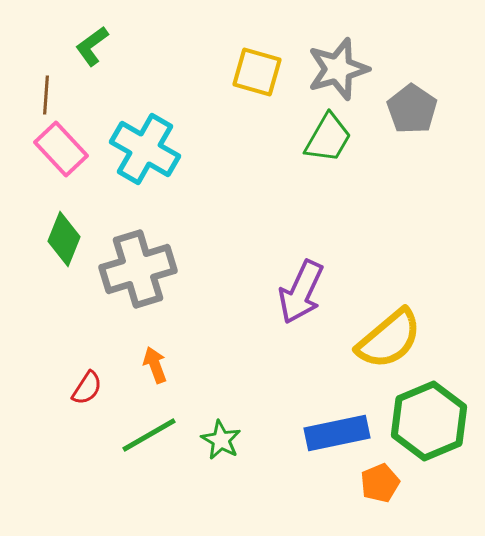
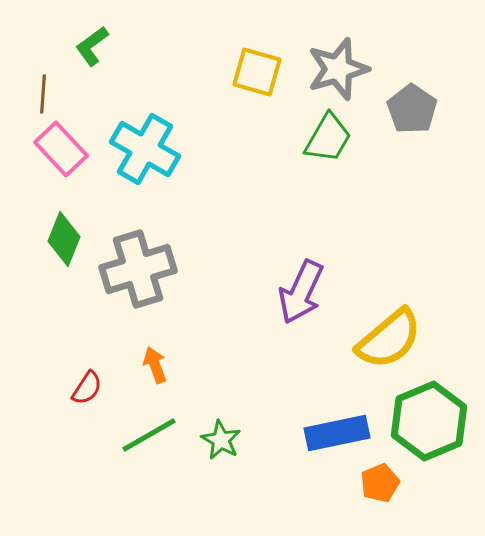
brown line: moved 3 px left, 1 px up
